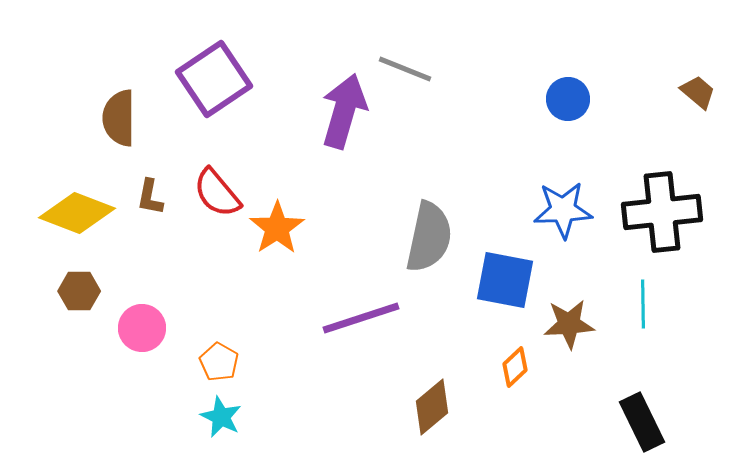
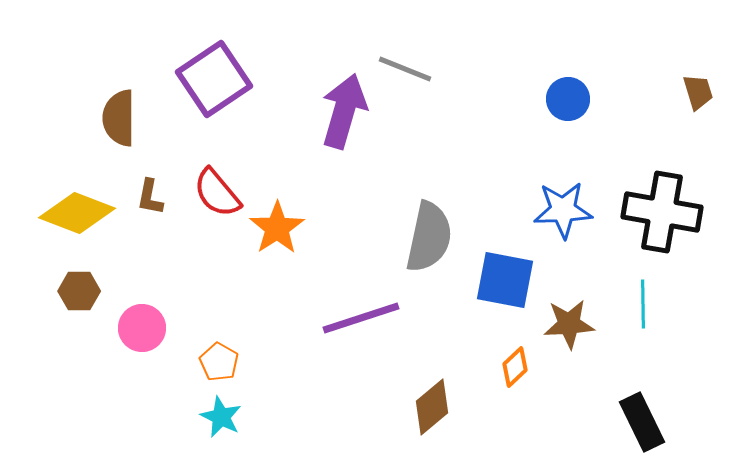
brown trapezoid: rotated 33 degrees clockwise
black cross: rotated 16 degrees clockwise
